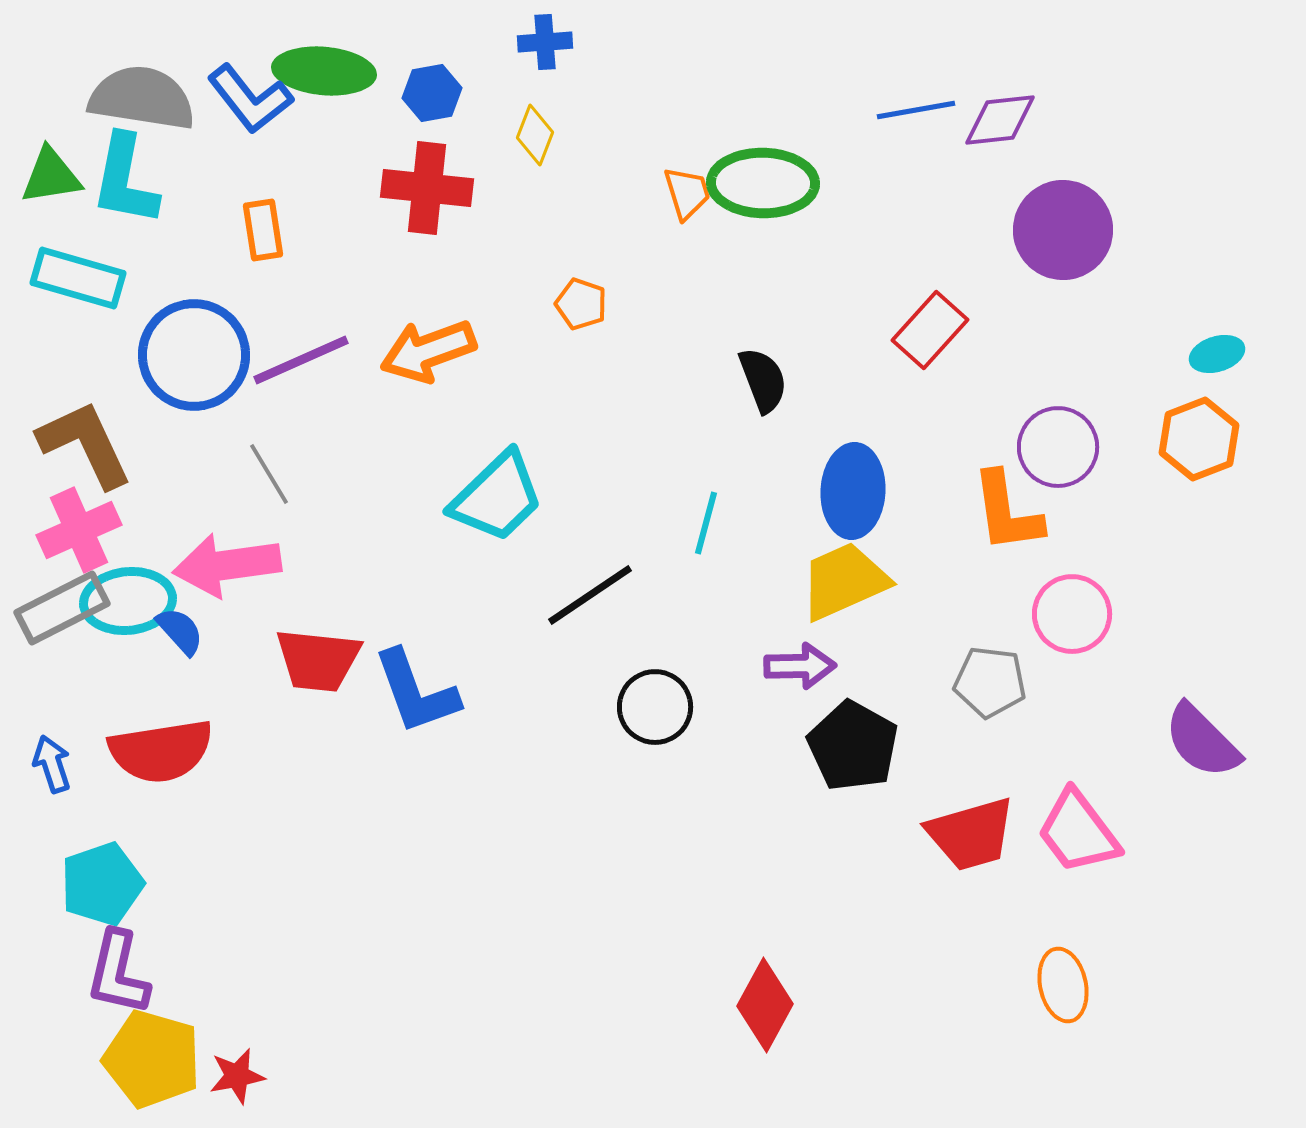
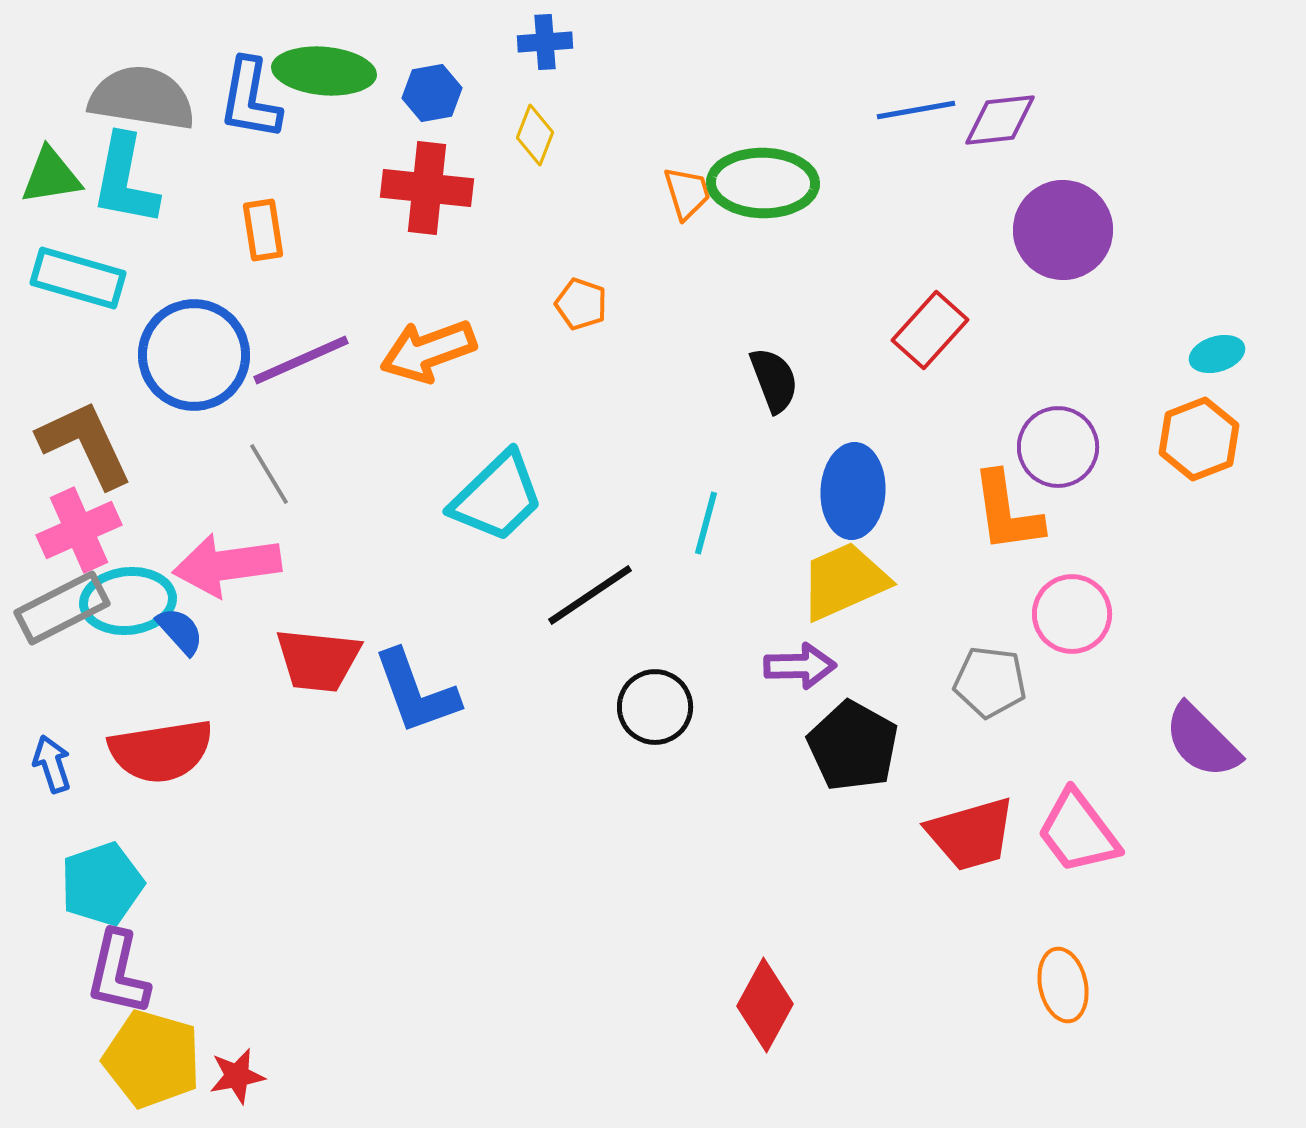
blue L-shape at (250, 99): rotated 48 degrees clockwise
black semicircle at (763, 380): moved 11 px right
